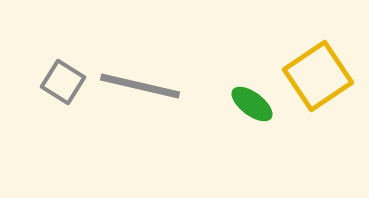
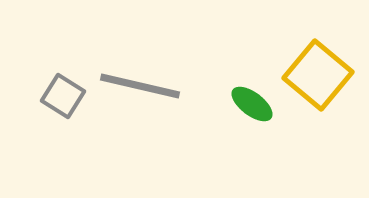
yellow square: moved 1 px up; rotated 16 degrees counterclockwise
gray square: moved 14 px down
